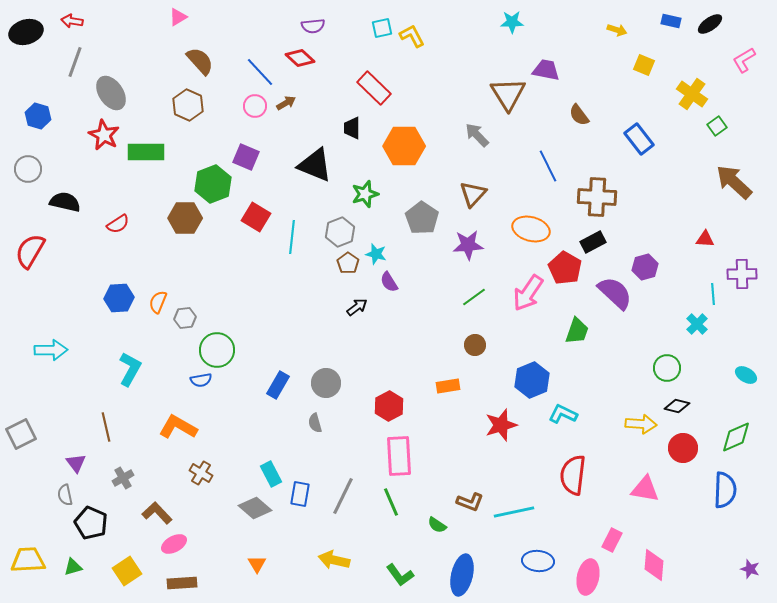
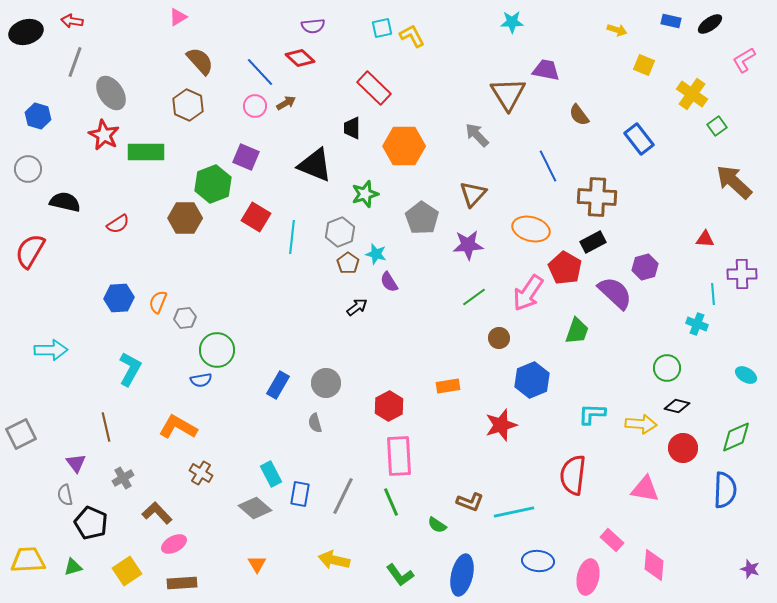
cyan cross at (697, 324): rotated 25 degrees counterclockwise
brown circle at (475, 345): moved 24 px right, 7 px up
cyan L-shape at (563, 414): moved 29 px right; rotated 24 degrees counterclockwise
pink rectangle at (612, 540): rotated 75 degrees counterclockwise
